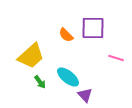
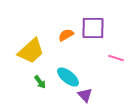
orange semicircle: rotated 105 degrees clockwise
yellow trapezoid: moved 5 px up
